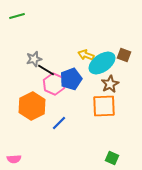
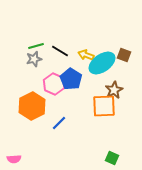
green line: moved 19 px right, 30 px down
black line: moved 14 px right, 19 px up
blue pentagon: rotated 20 degrees counterclockwise
brown star: moved 4 px right, 6 px down
